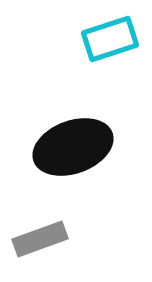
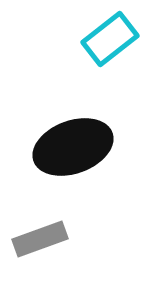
cyan rectangle: rotated 20 degrees counterclockwise
